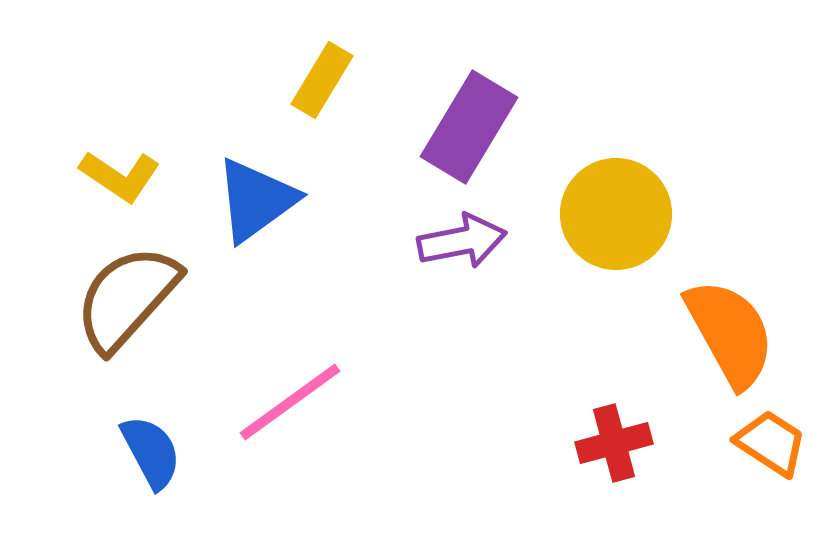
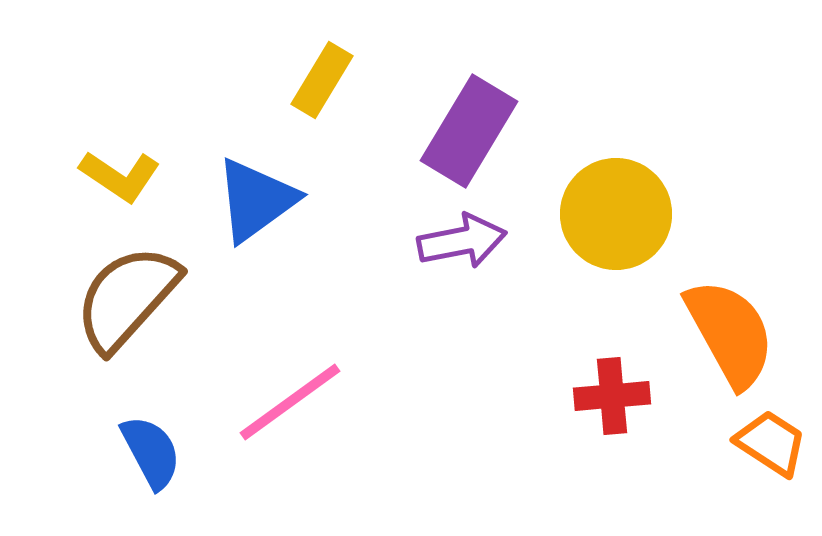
purple rectangle: moved 4 px down
red cross: moved 2 px left, 47 px up; rotated 10 degrees clockwise
